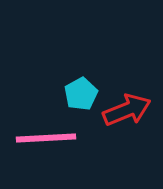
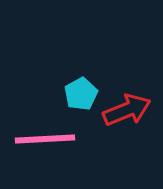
pink line: moved 1 px left, 1 px down
